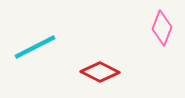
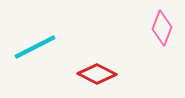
red diamond: moved 3 px left, 2 px down
